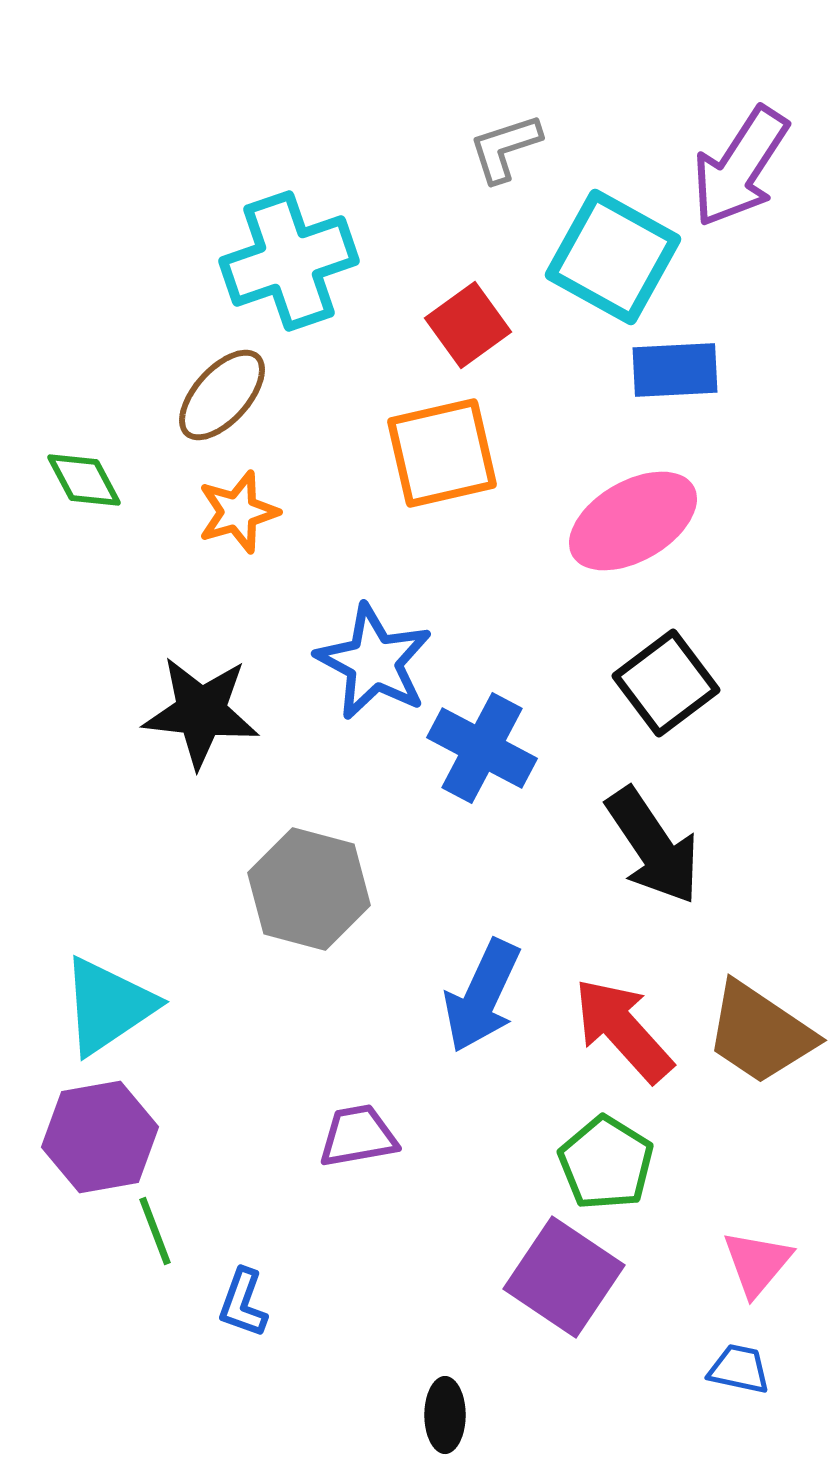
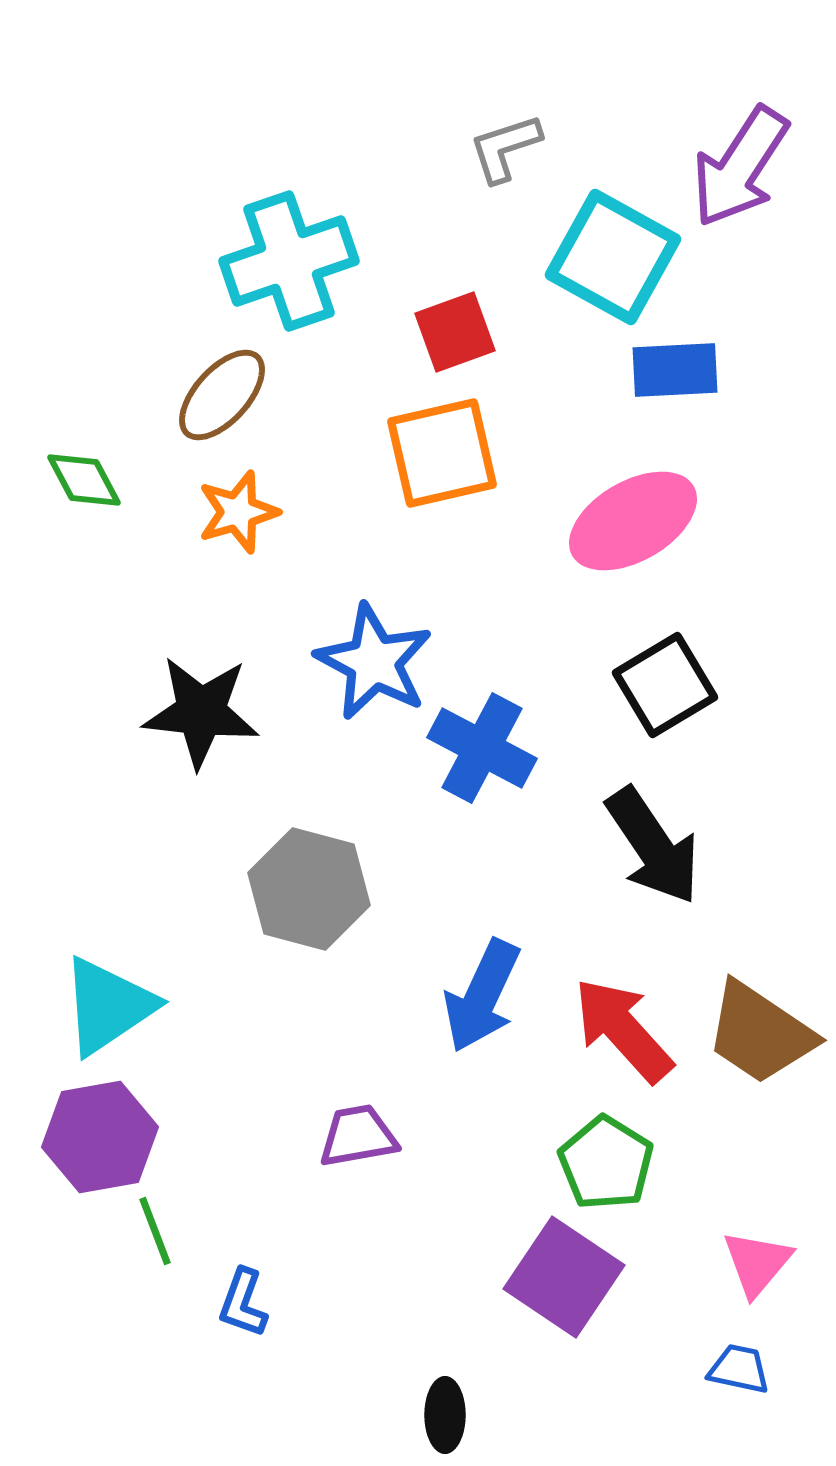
red square: moved 13 px left, 7 px down; rotated 16 degrees clockwise
black square: moved 1 px left, 2 px down; rotated 6 degrees clockwise
